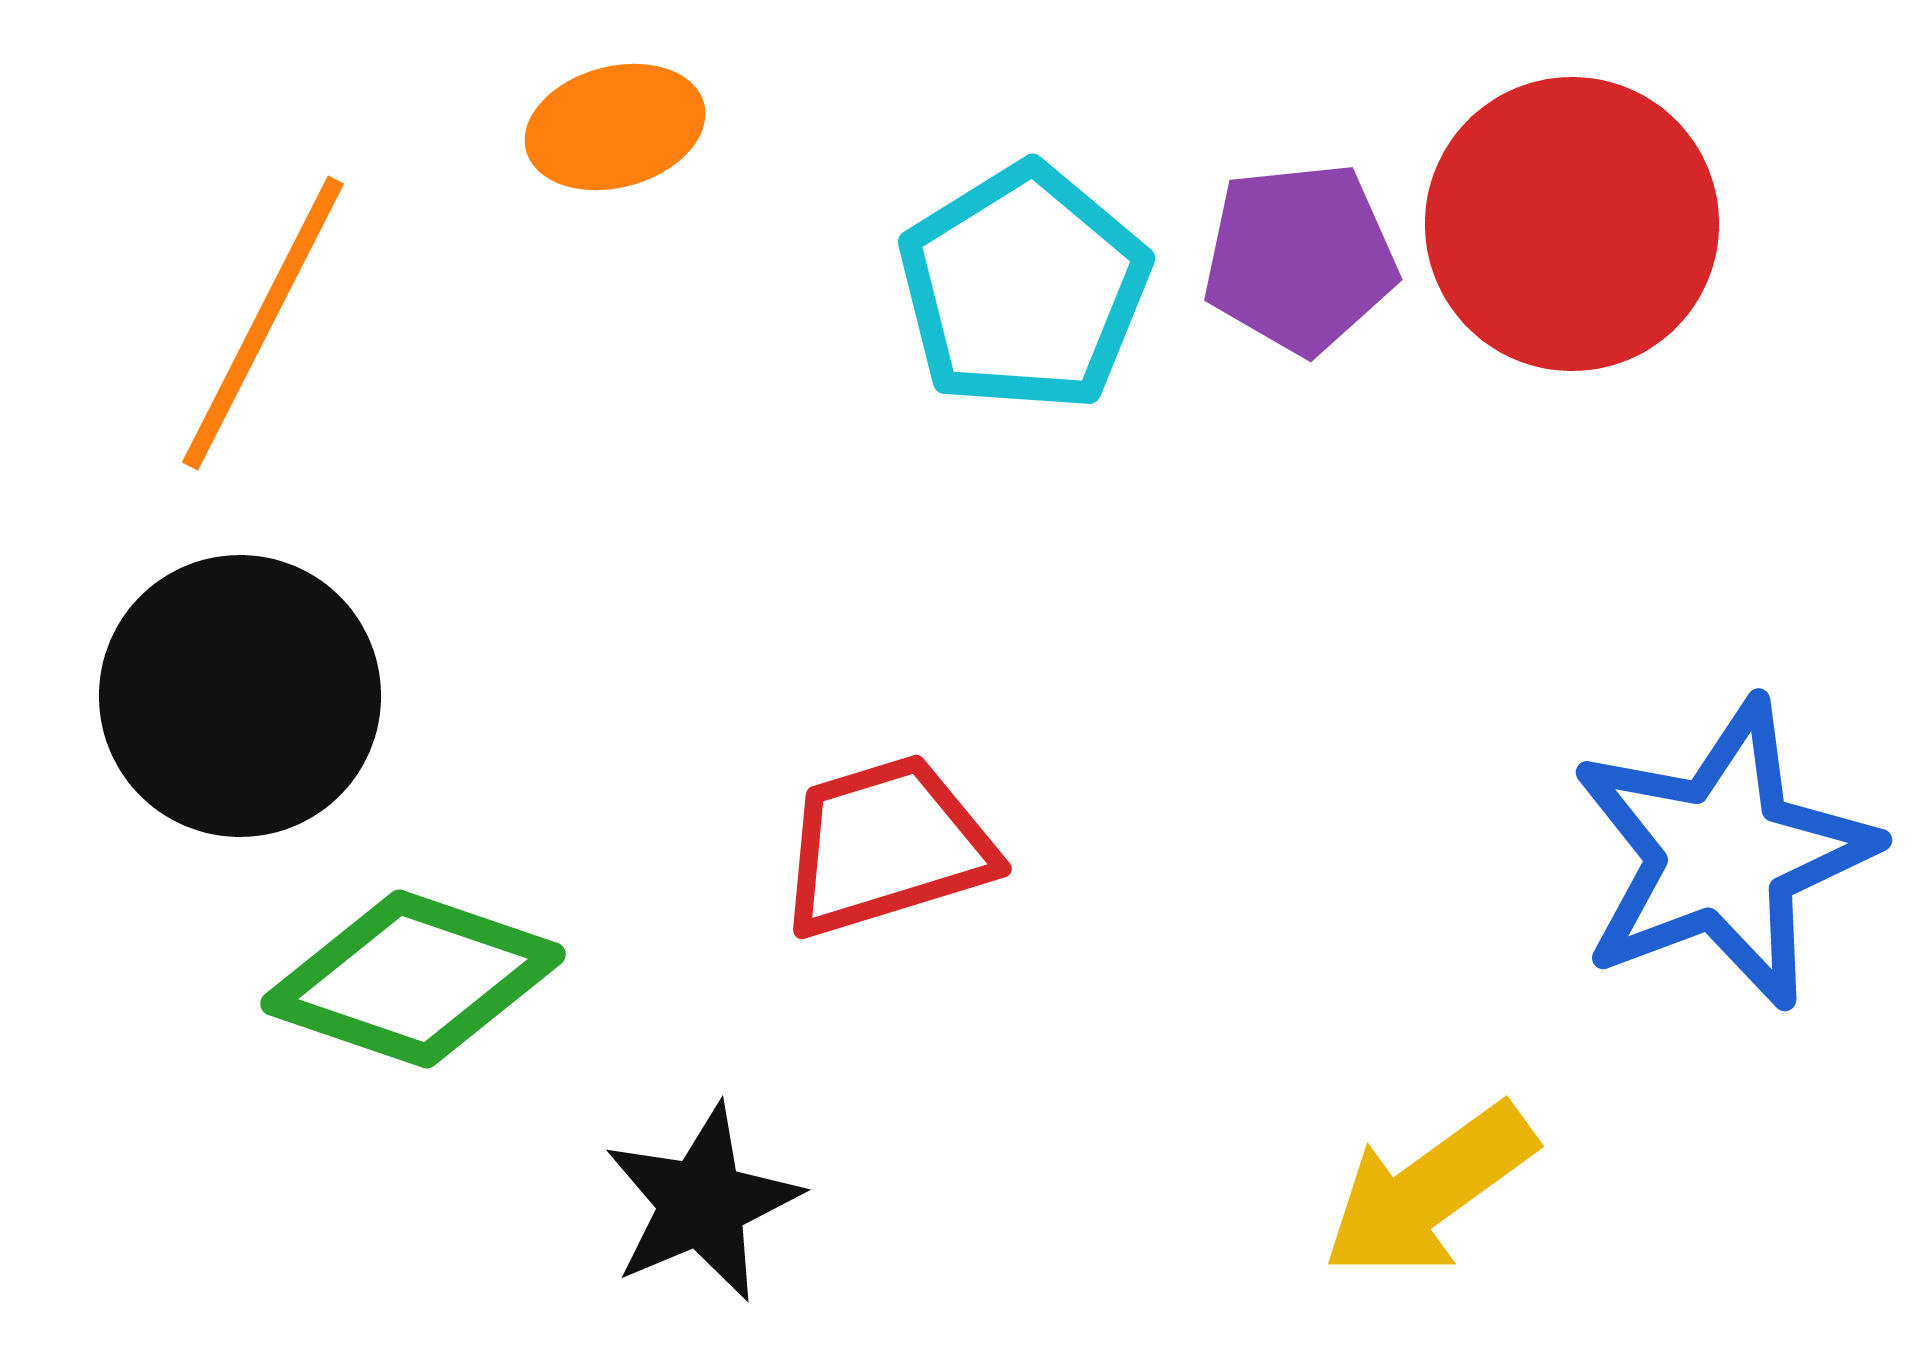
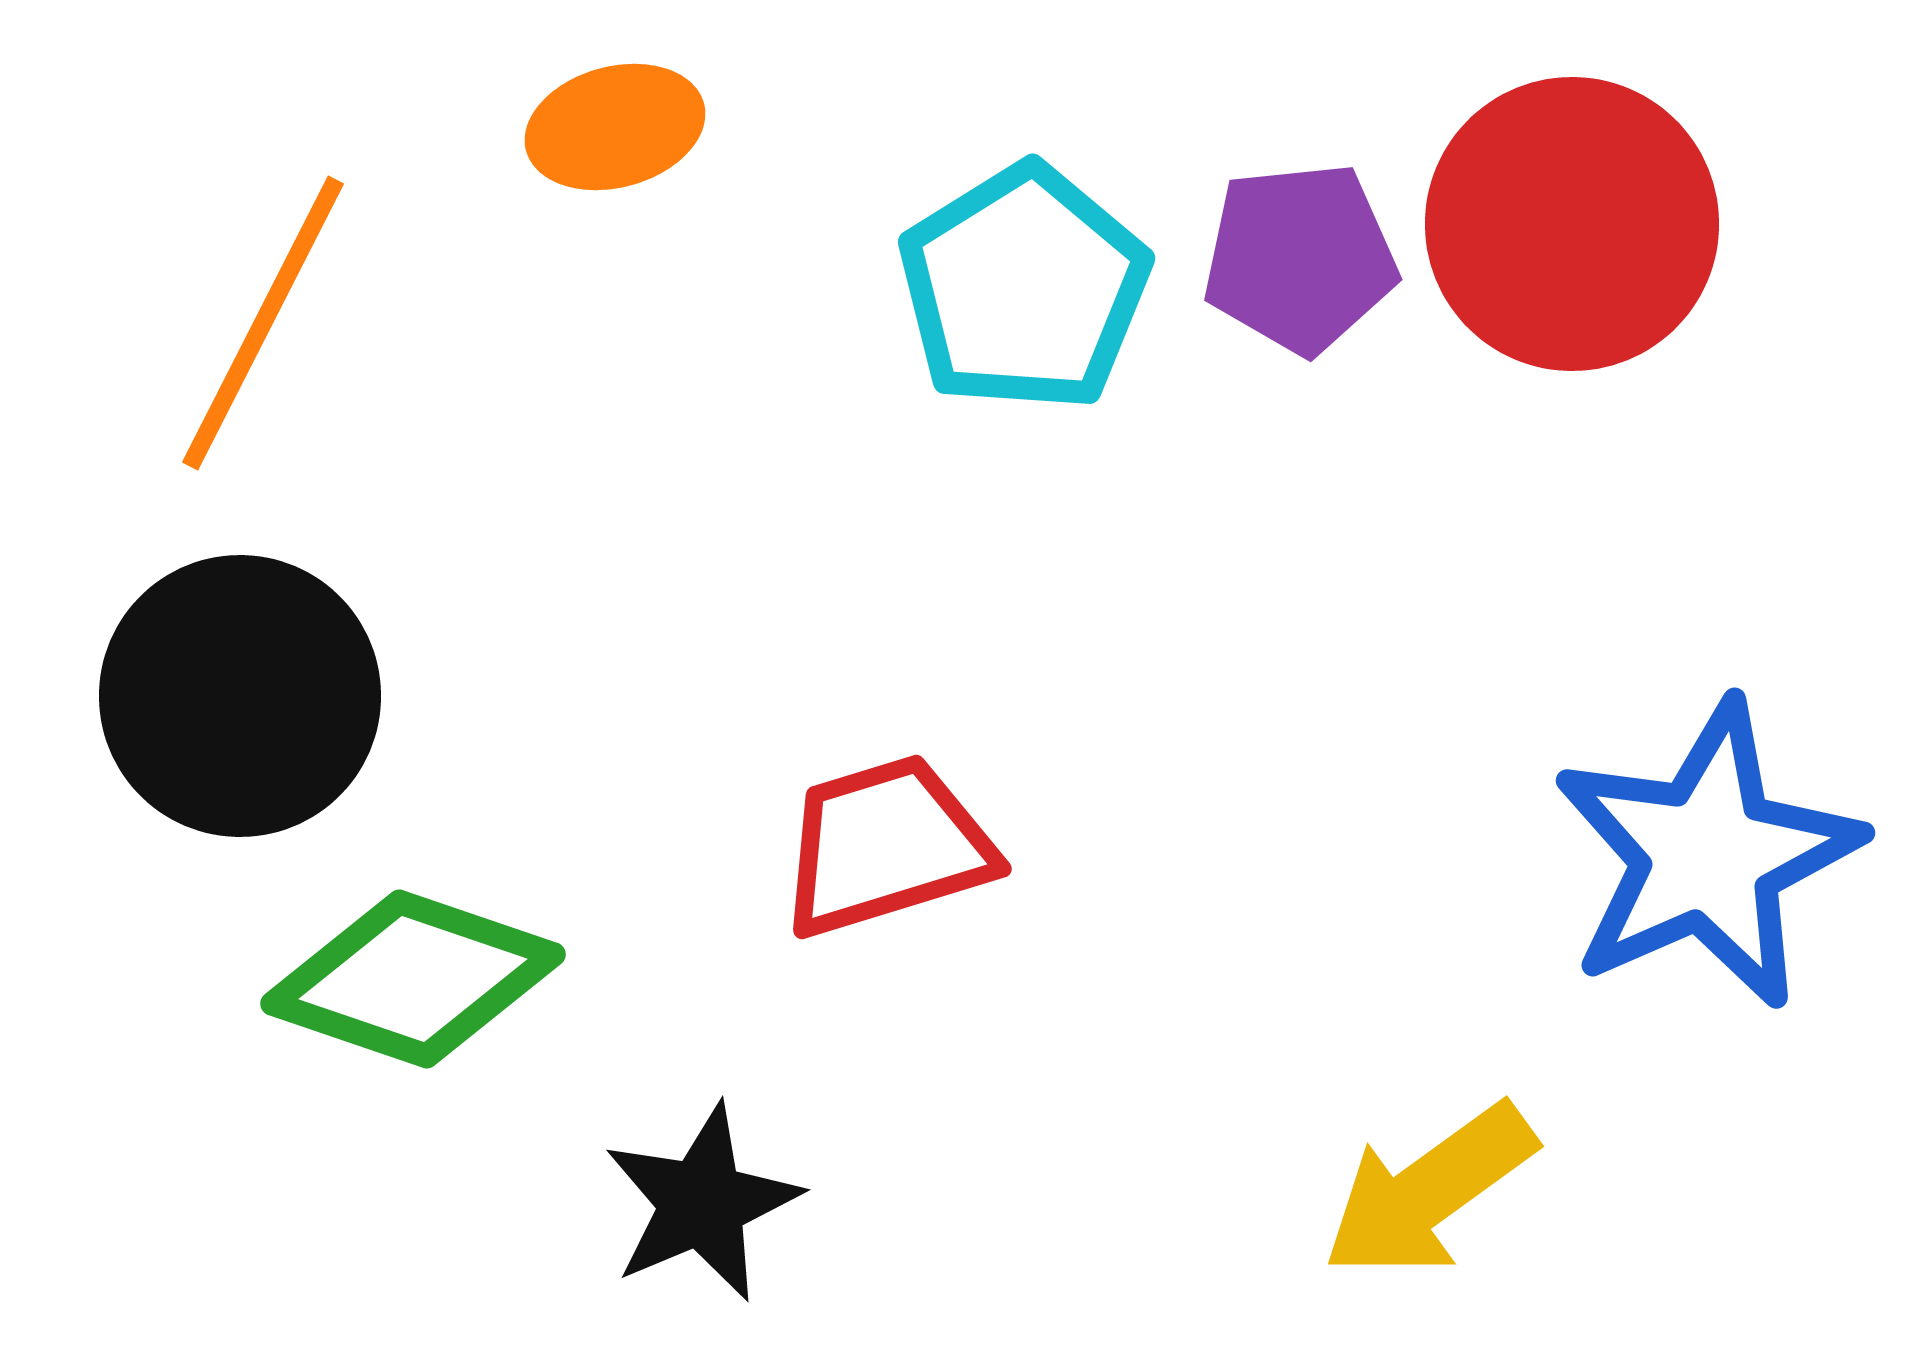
blue star: moved 16 px left, 1 px down; rotated 3 degrees counterclockwise
